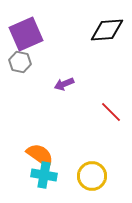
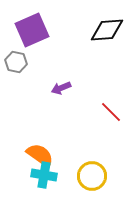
purple square: moved 6 px right, 4 px up
gray hexagon: moved 4 px left
purple arrow: moved 3 px left, 4 px down
